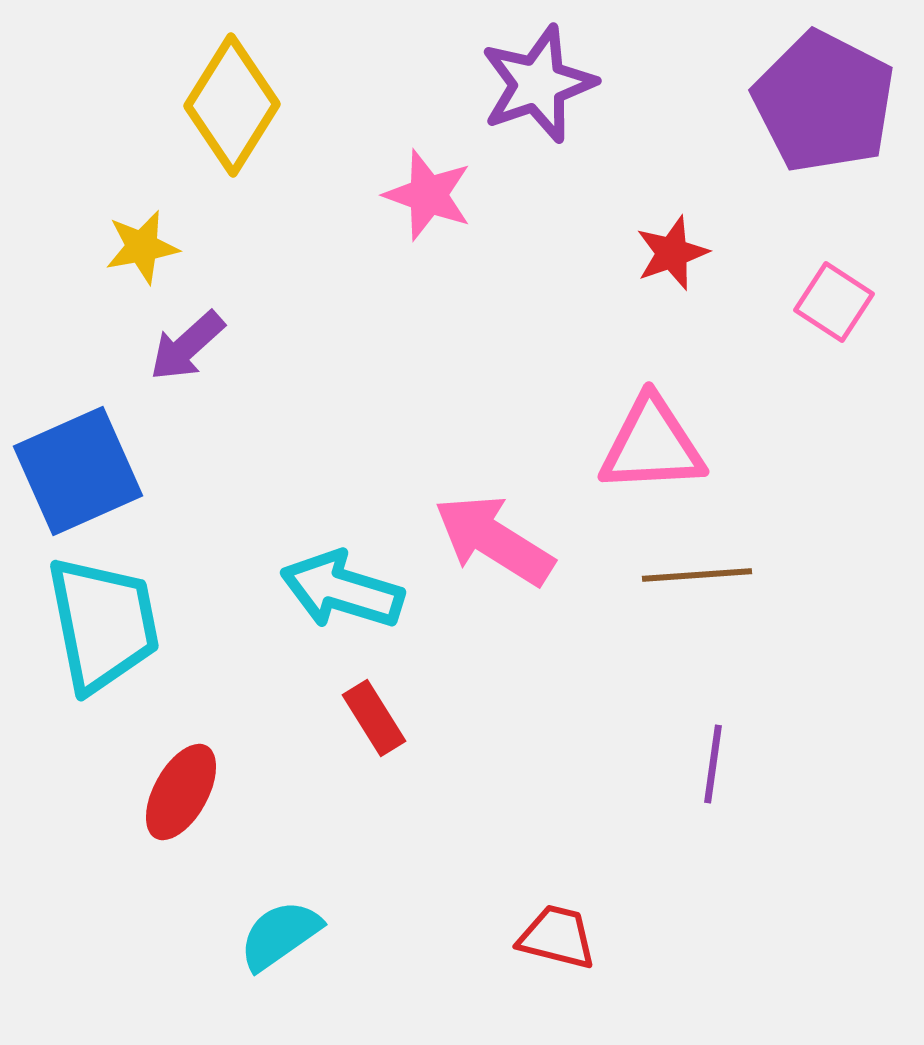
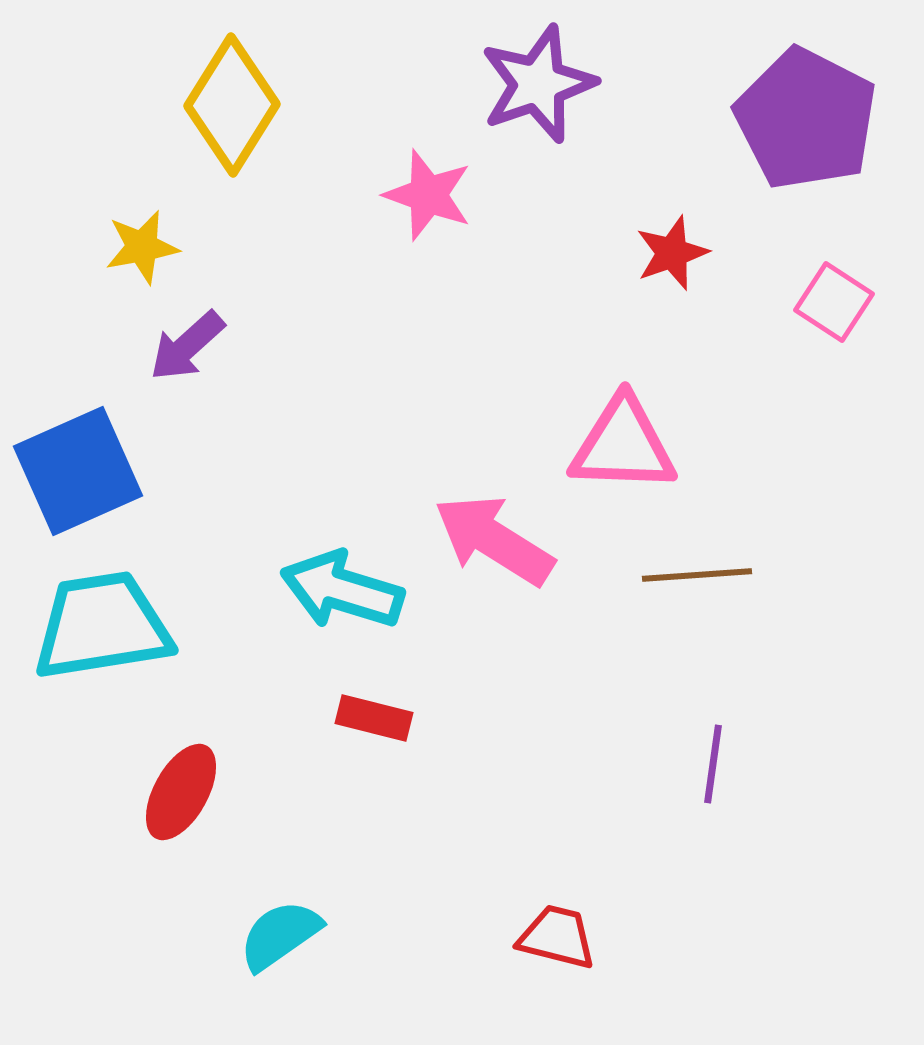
purple pentagon: moved 18 px left, 17 px down
pink triangle: moved 29 px left; rotated 5 degrees clockwise
cyan trapezoid: moved 1 px left, 2 px down; rotated 88 degrees counterclockwise
red rectangle: rotated 44 degrees counterclockwise
